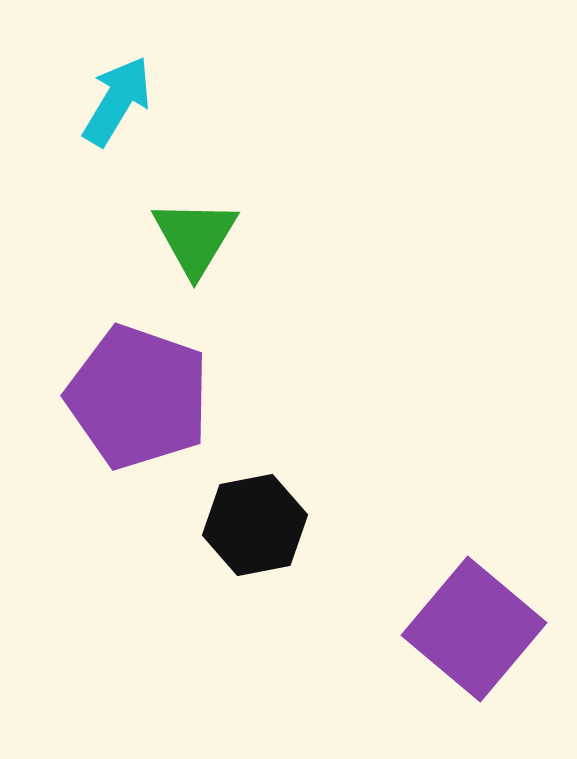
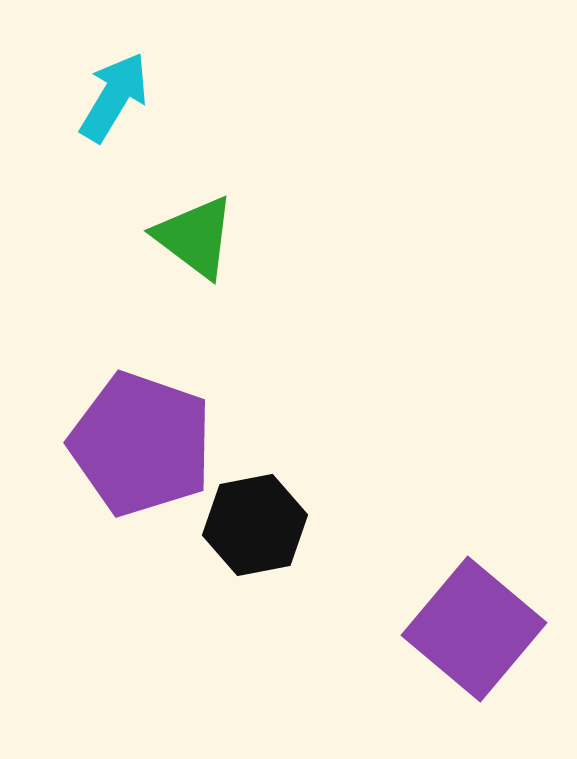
cyan arrow: moved 3 px left, 4 px up
green triangle: rotated 24 degrees counterclockwise
purple pentagon: moved 3 px right, 47 px down
